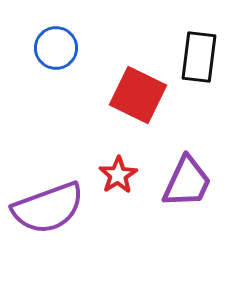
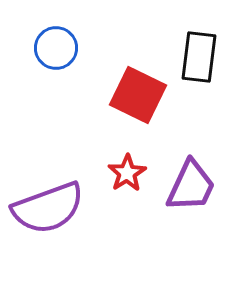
red star: moved 9 px right, 2 px up
purple trapezoid: moved 4 px right, 4 px down
